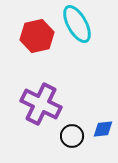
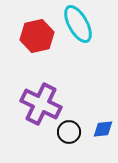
cyan ellipse: moved 1 px right
black circle: moved 3 px left, 4 px up
